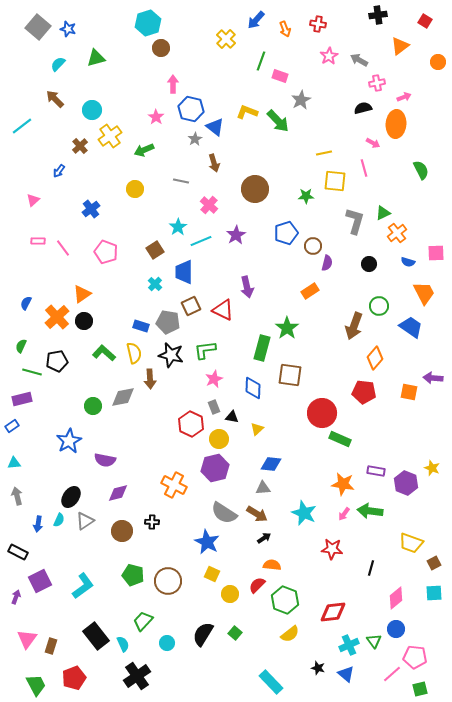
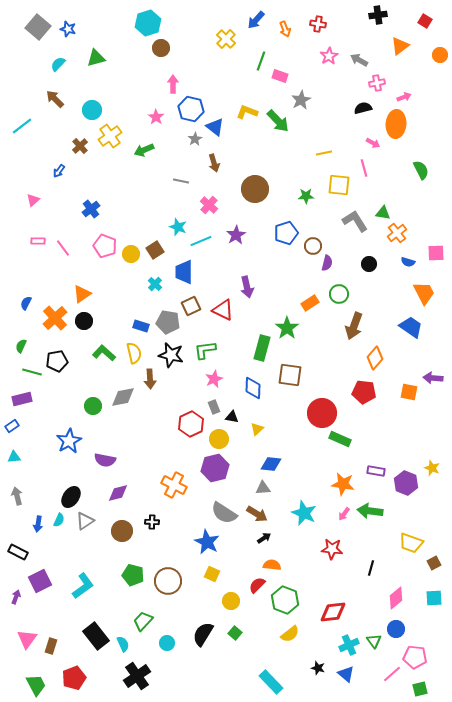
orange circle at (438, 62): moved 2 px right, 7 px up
yellow square at (335, 181): moved 4 px right, 4 px down
yellow circle at (135, 189): moved 4 px left, 65 px down
green triangle at (383, 213): rotated 35 degrees clockwise
gray L-shape at (355, 221): rotated 48 degrees counterclockwise
cyan star at (178, 227): rotated 18 degrees counterclockwise
pink pentagon at (106, 252): moved 1 px left, 6 px up
orange rectangle at (310, 291): moved 12 px down
green circle at (379, 306): moved 40 px left, 12 px up
orange cross at (57, 317): moved 2 px left, 1 px down
red hexagon at (191, 424): rotated 10 degrees clockwise
cyan triangle at (14, 463): moved 6 px up
cyan square at (434, 593): moved 5 px down
yellow circle at (230, 594): moved 1 px right, 7 px down
